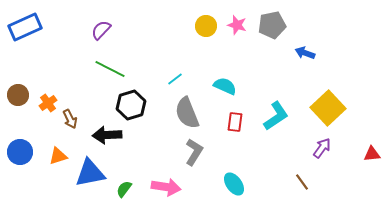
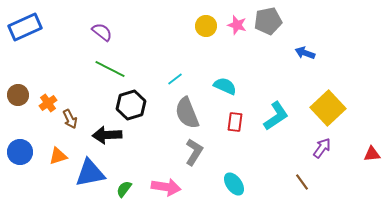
gray pentagon: moved 4 px left, 4 px up
purple semicircle: moved 1 px right, 2 px down; rotated 85 degrees clockwise
